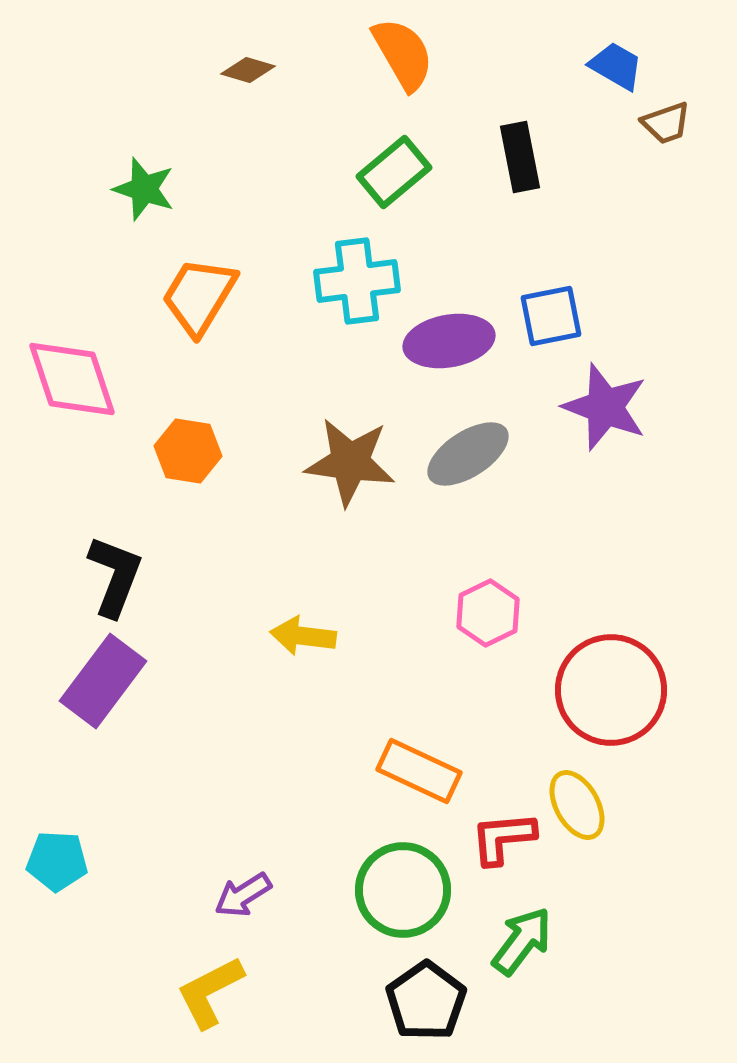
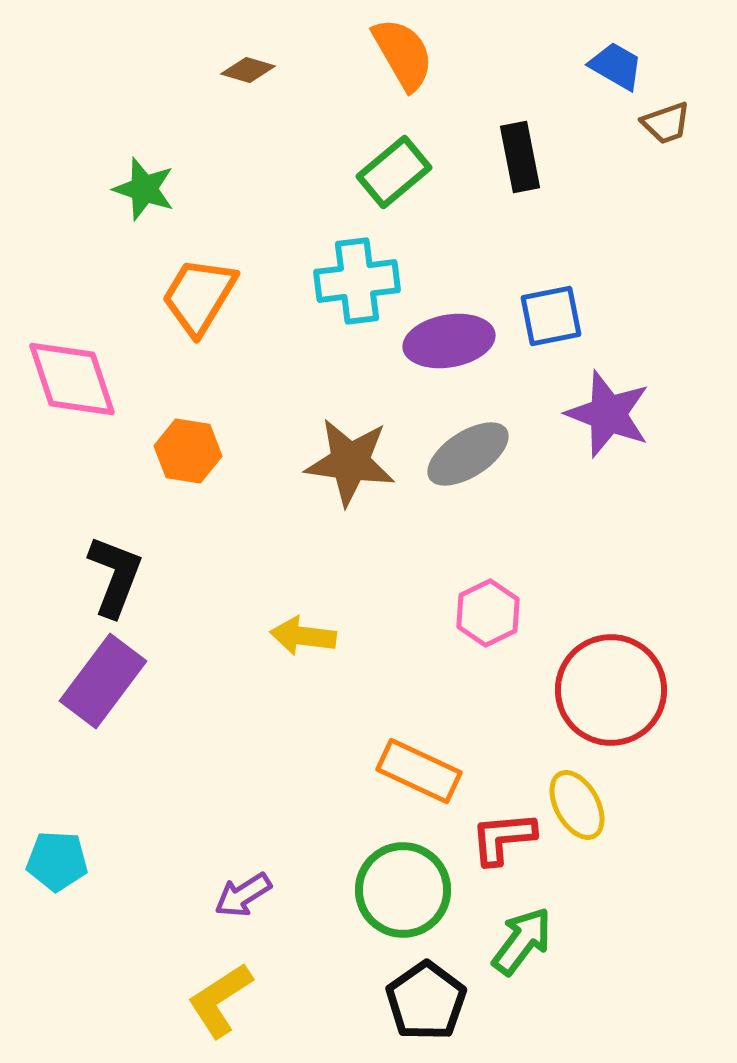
purple star: moved 3 px right, 7 px down
yellow L-shape: moved 10 px right, 8 px down; rotated 6 degrees counterclockwise
